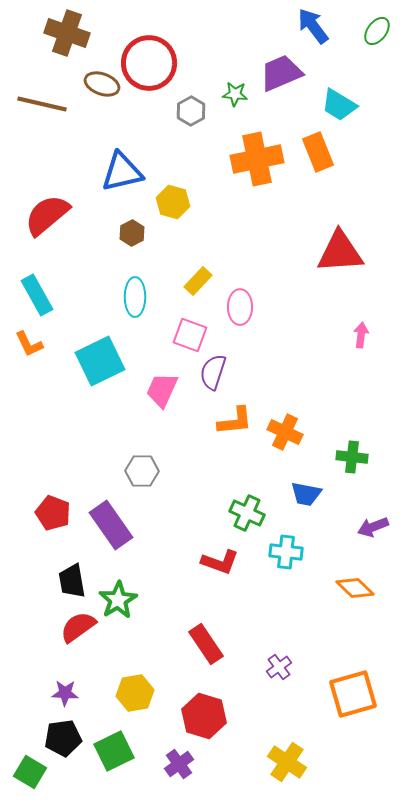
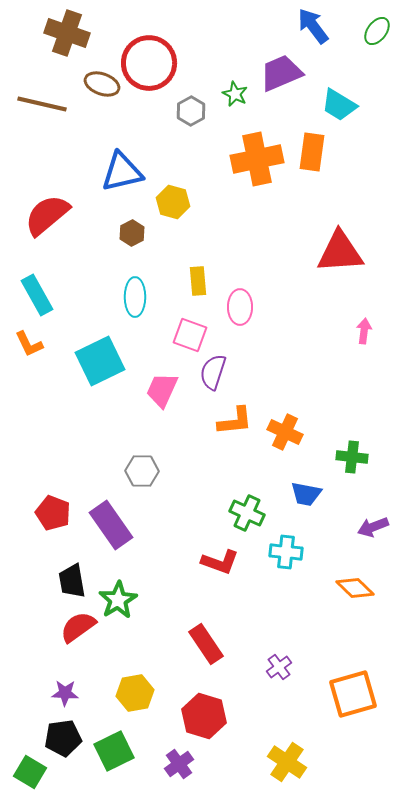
green star at (235, 94): rotated 20 degrees clockwise
orange rectangle at (318, 152): moved 6 px left; rotated 30 degrees clockwise
yellow rectangle at (198, 281): rotated 48 degrees counterclockwise
pink arrow at (361, 335): moved 3 px right, 4 px up
